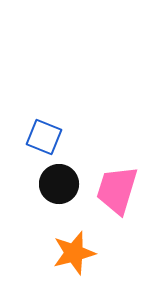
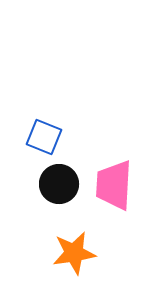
pink trapezoid: moved 3 px left, 5 px up; rotated 14 degrees counterclockwise
orange star: rotated 6 degrees clockwise
